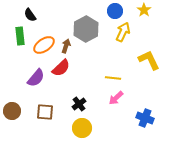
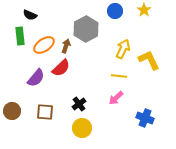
black semicircle: rotated 32 degrees counterclockwise
yellow arrow: moved 17 px down
yellow line: moved 6 px right, 2 px up
